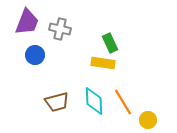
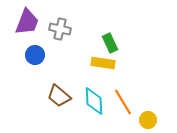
brown trapezoid: moved 2 px right, 6 px up; rotated 55 degrees clockwise
